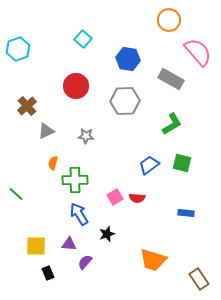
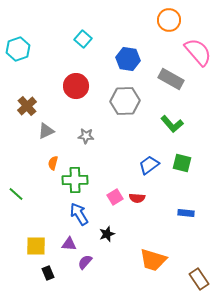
green L-shape: rotated 80 degrees clockwise
